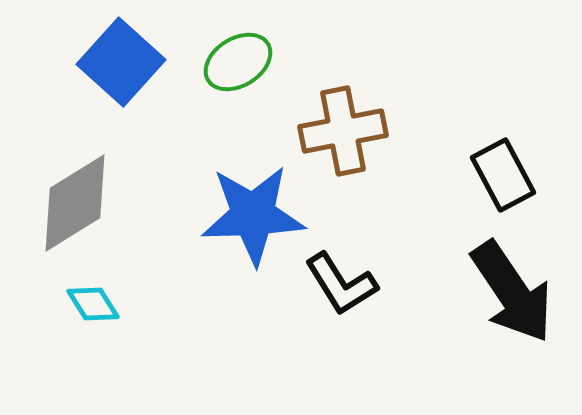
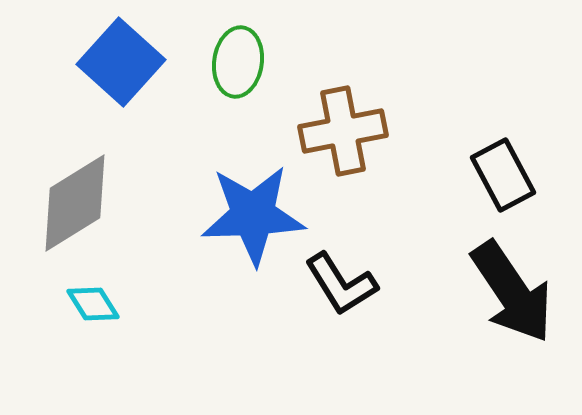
green ellipse: rotated 50 degrees counterclockwise
